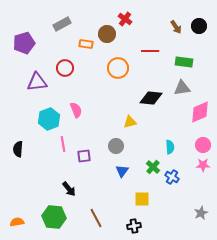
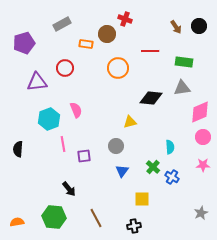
red cross: rotated 16 degrees counterclockwise
pink circle: moved 8 px up
